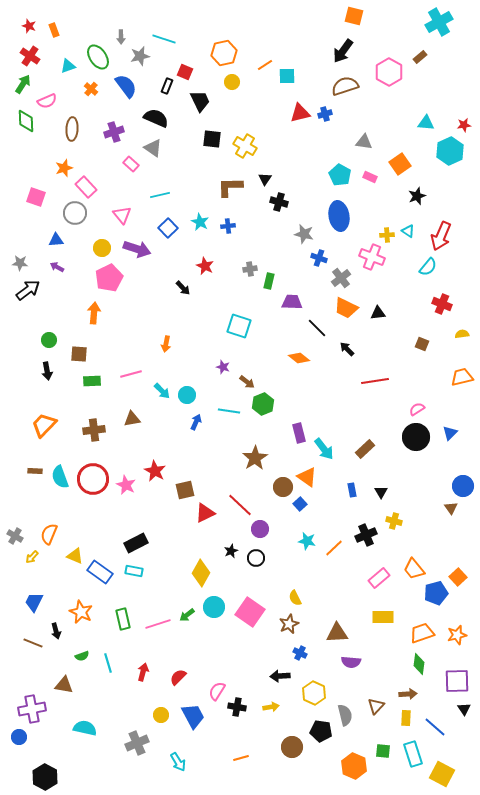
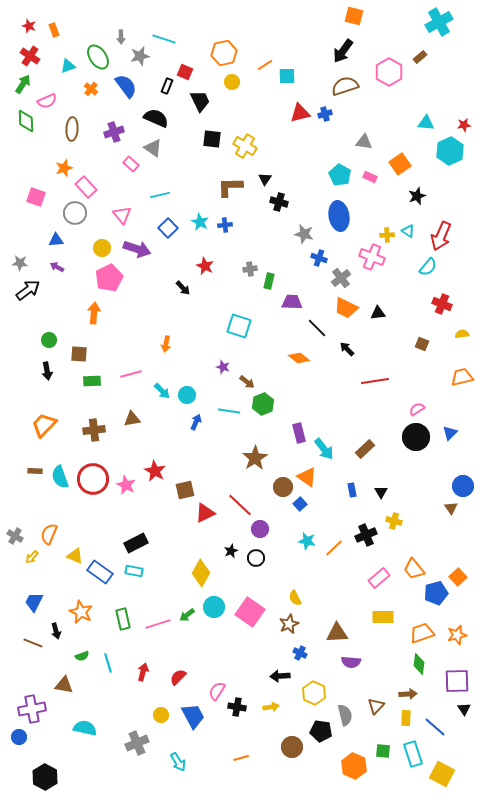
blue cross at (228, 226): moved 3 px left, 1 px up
